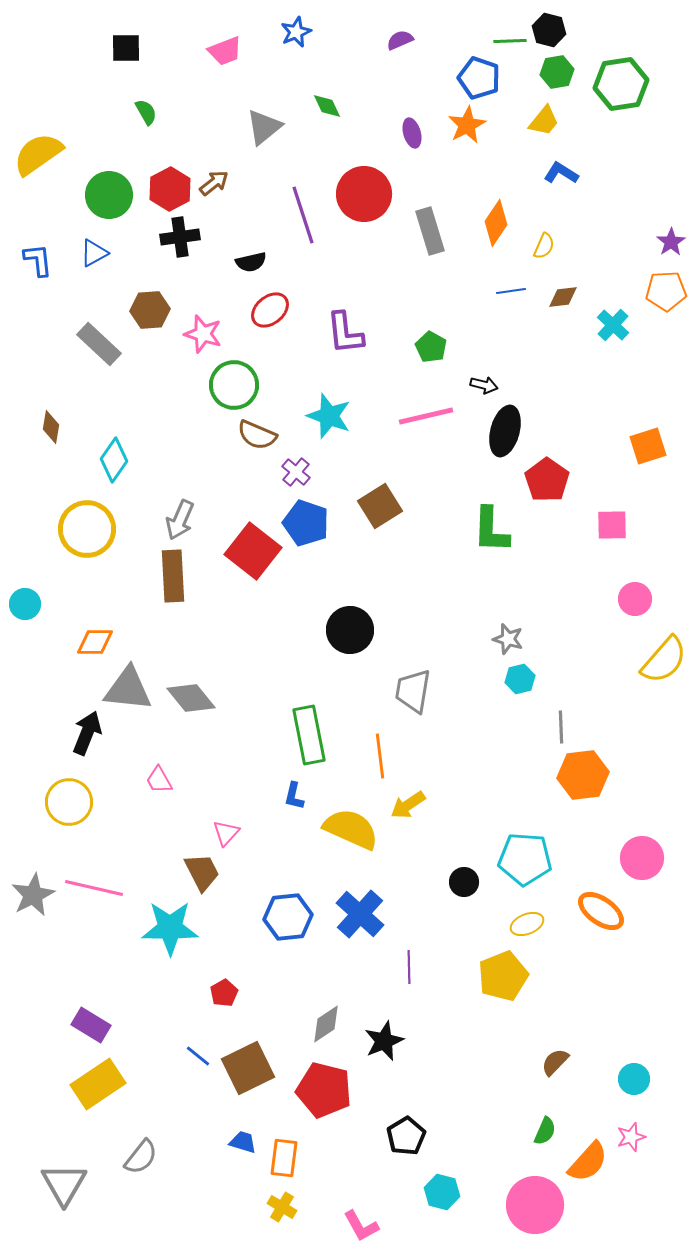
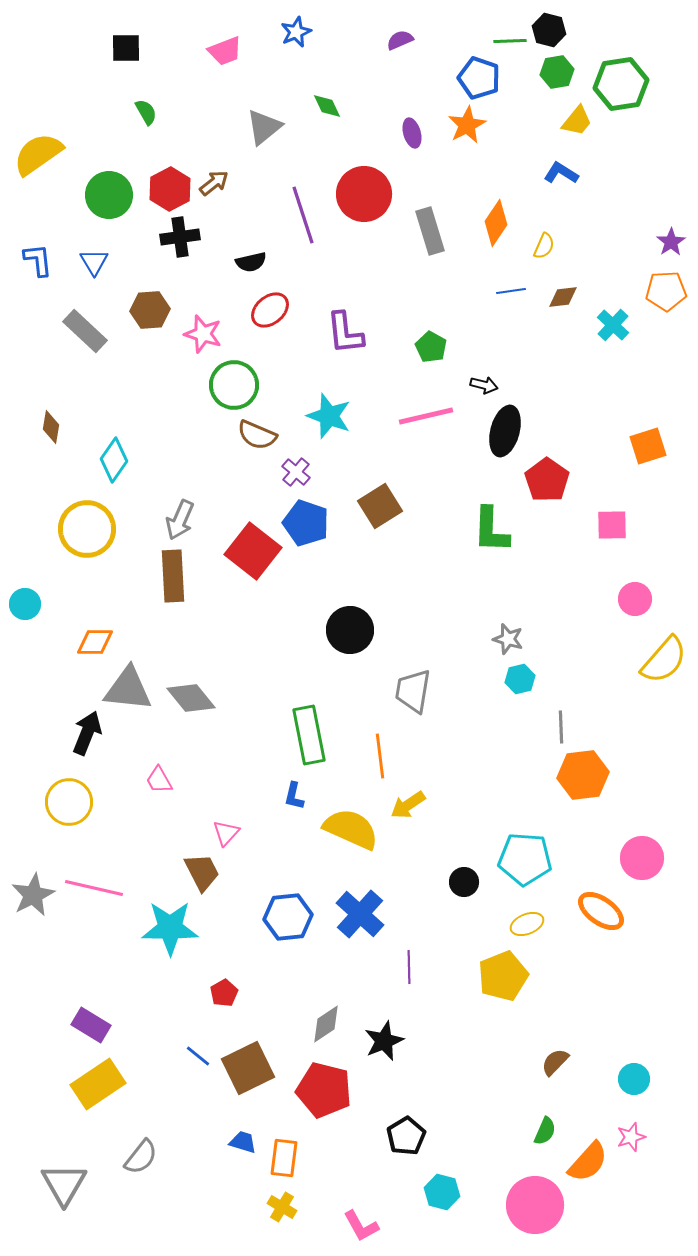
yellow trapezoid at (544, 121): moved 33 px right
blue triangle at (94, 253): moved 9 px down; rotated 32 degrees counterclockwise
gray rectangle at (99, 344): moved 14 px left, 13 px up
